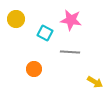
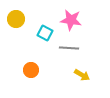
gray line: moved 1 px left, 4 px up
orange circle: moved 3 px left, 1 px down
yellow arrow: moved 13 px left, 7 px up
